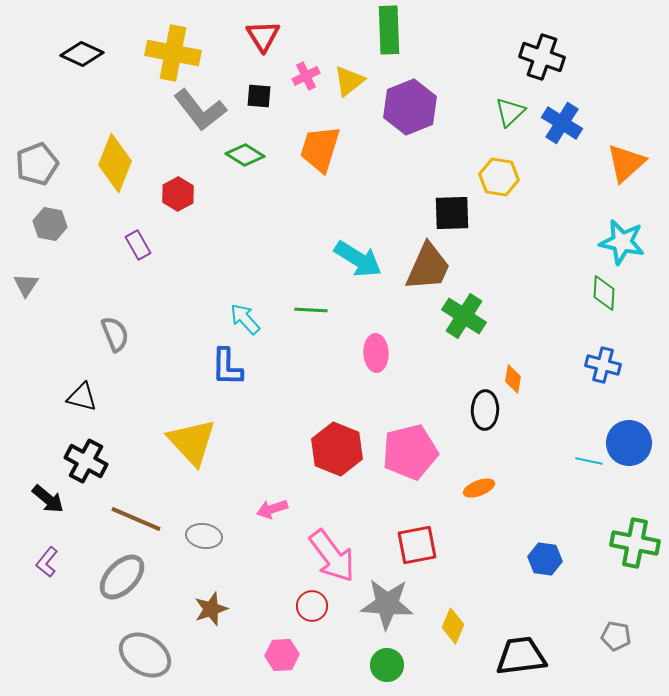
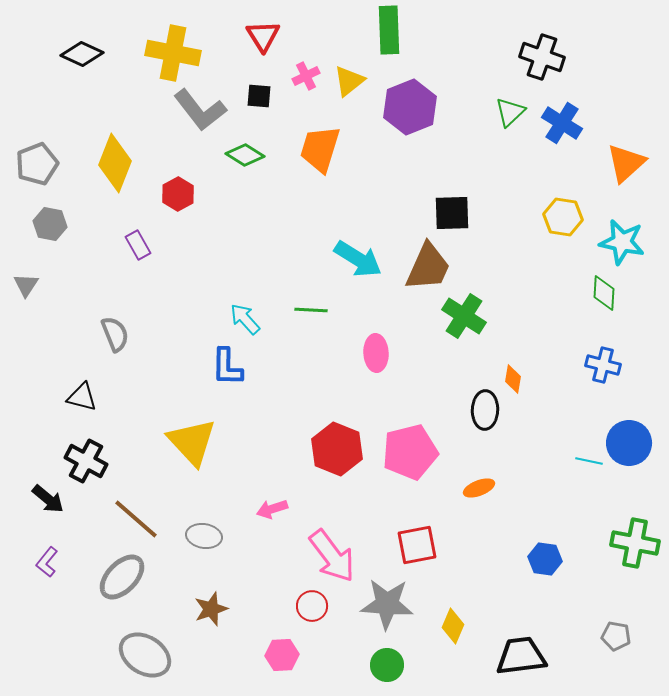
yellow hexagon at (499, 177): moved 64 px right, 40 px down
brown line at (136, 519): rotated 18 degrees clockwise
